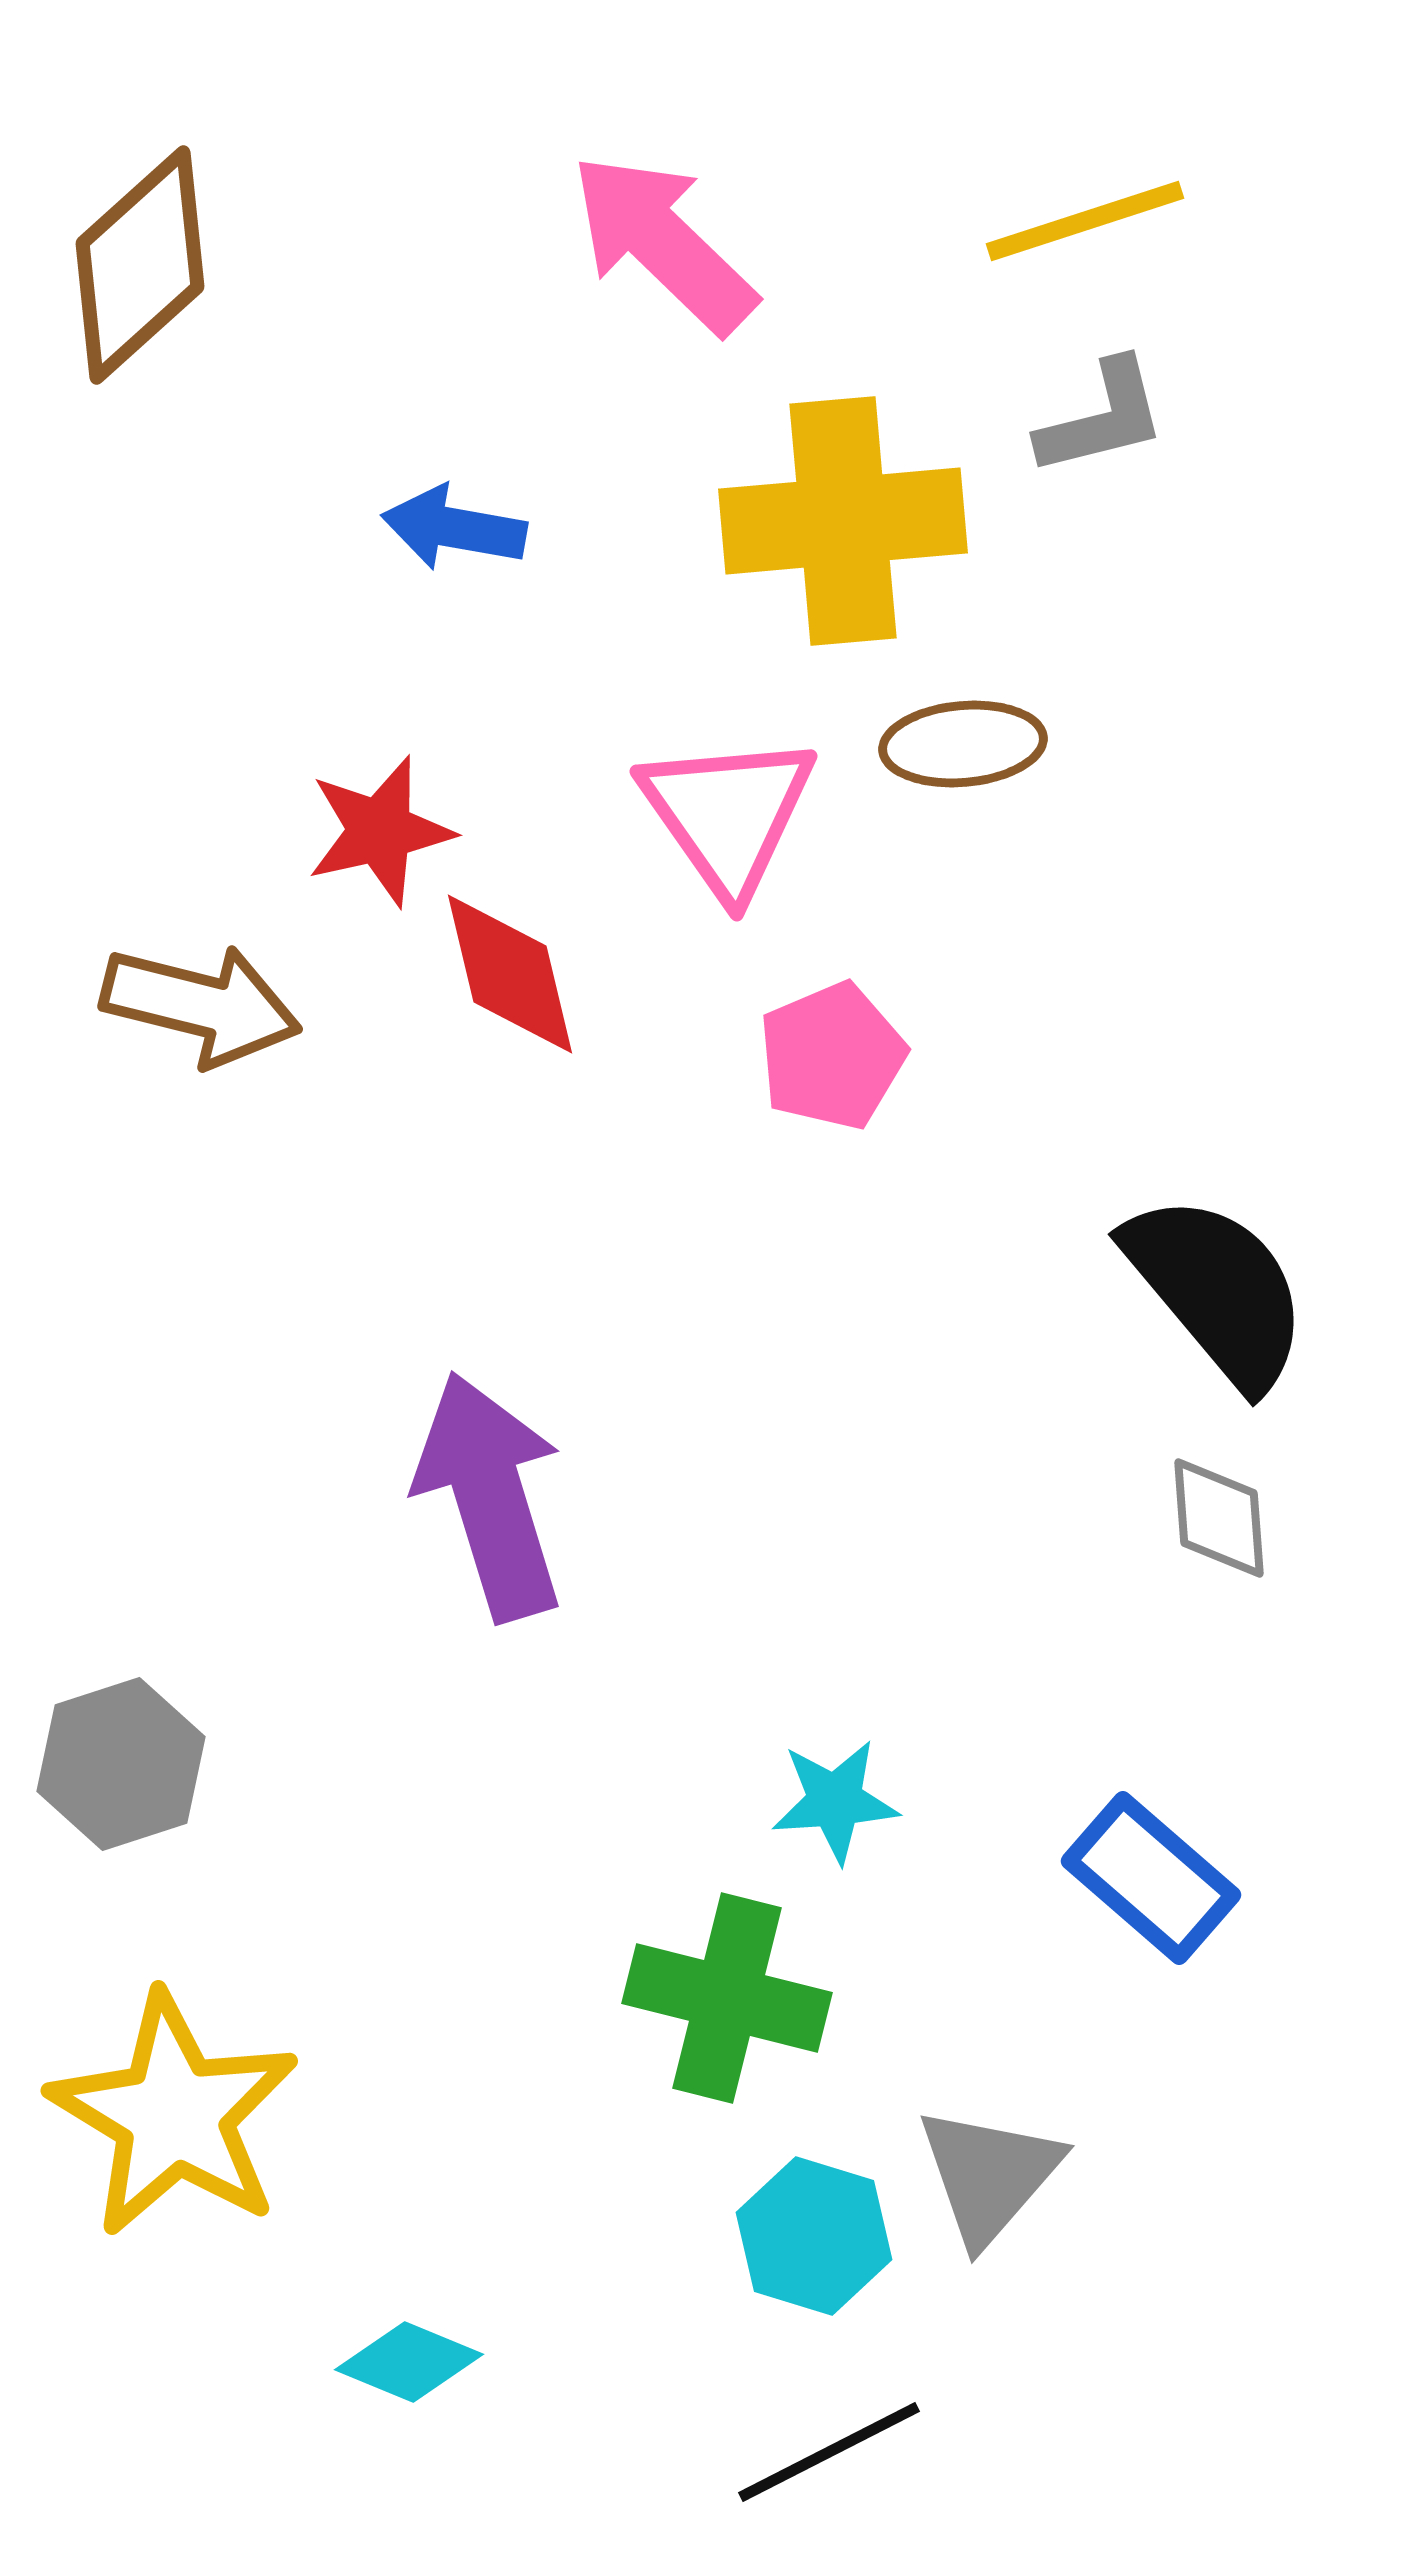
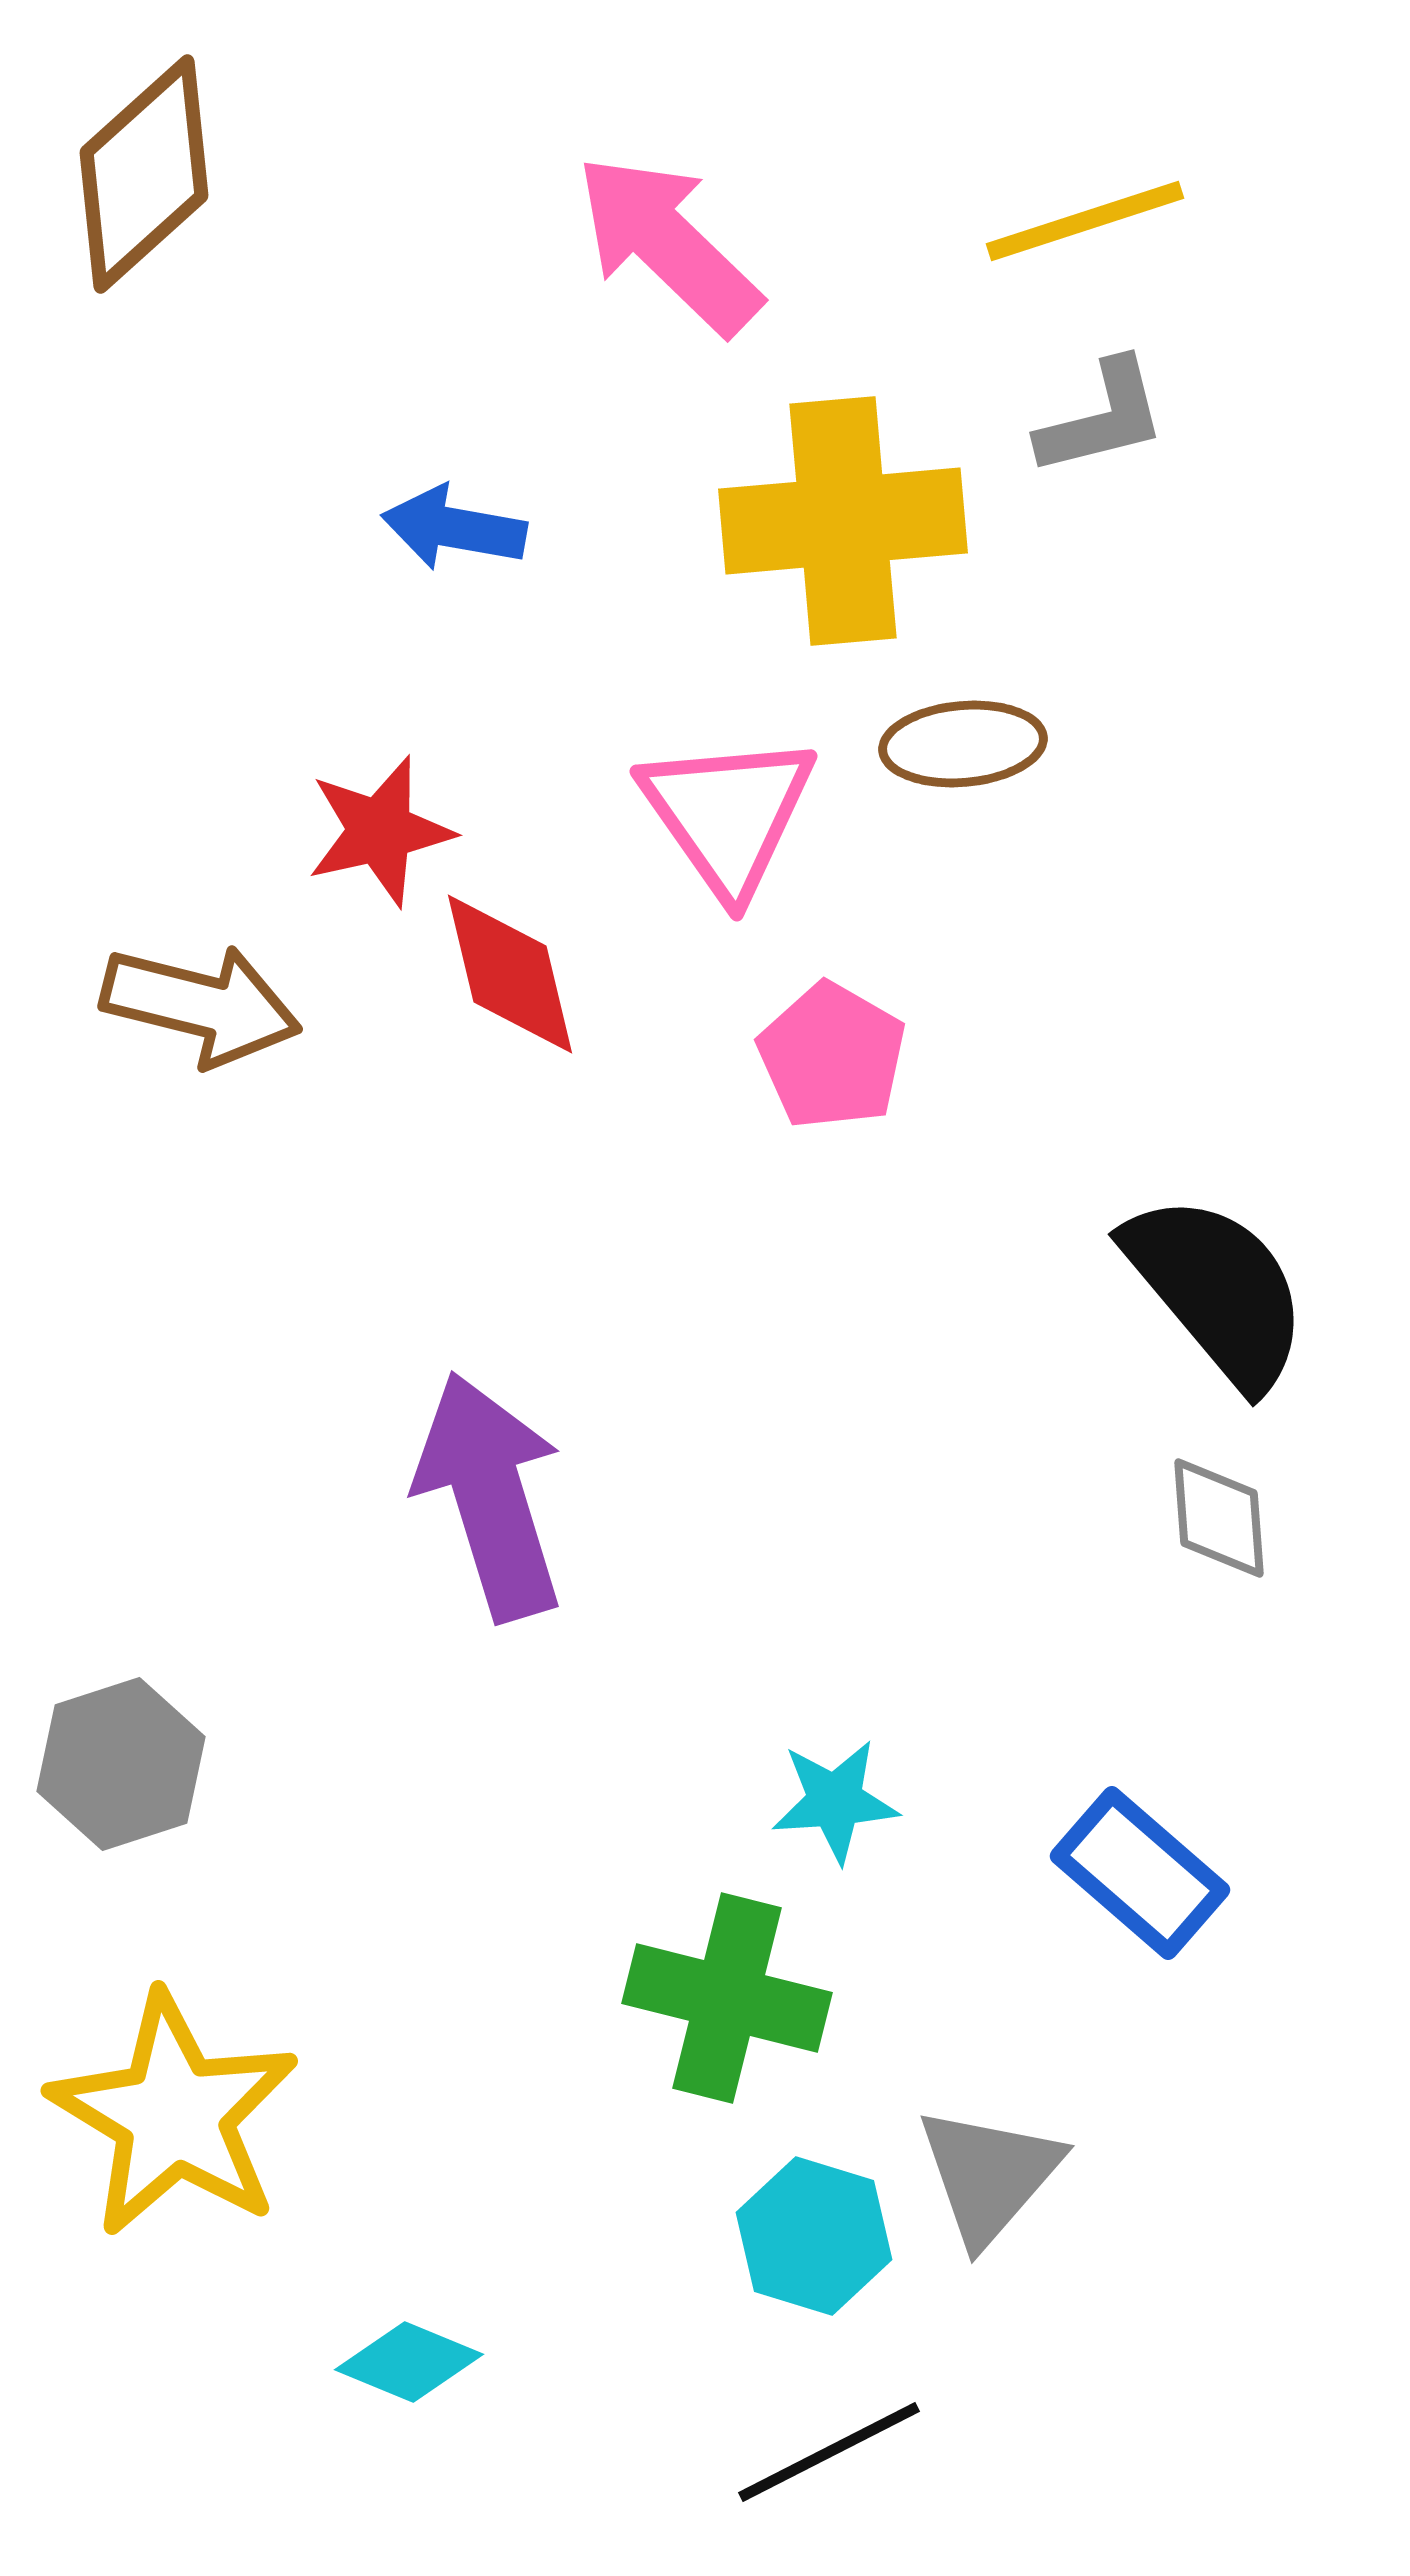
pink arrow: moved 5 px right, 1 px down
brown diamond: moved 4 px right, 91 px up
pink pentagon: rotated 19 degrees counterclockwise
blue rectangle: moved 11 px left, 5 px up
